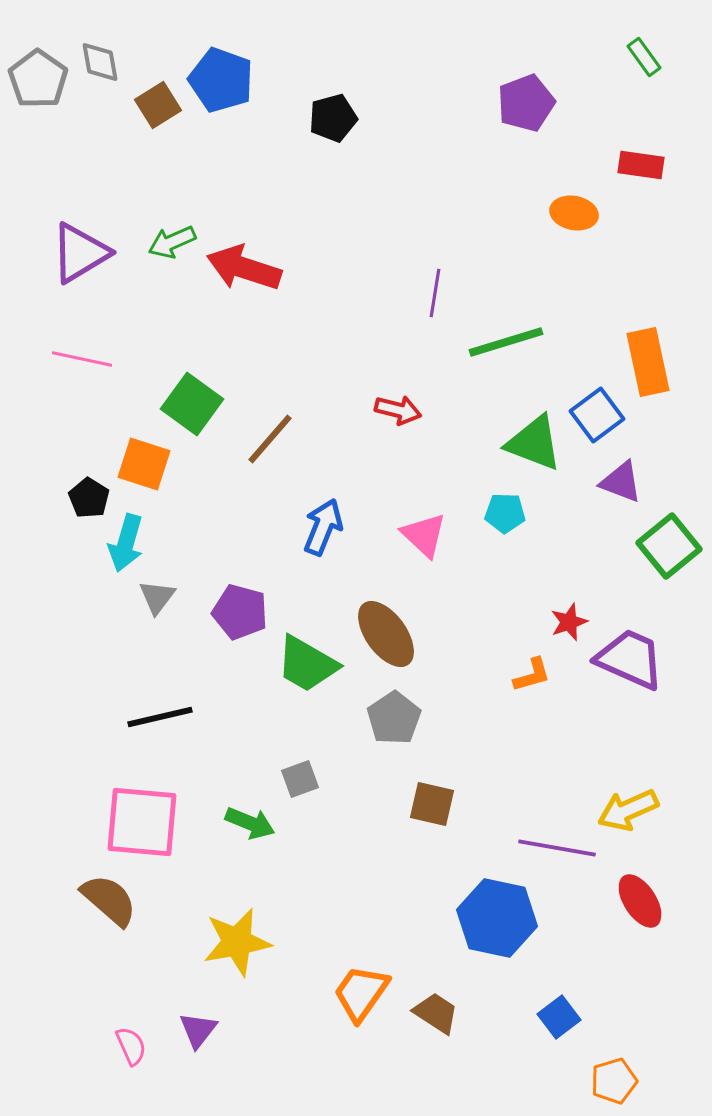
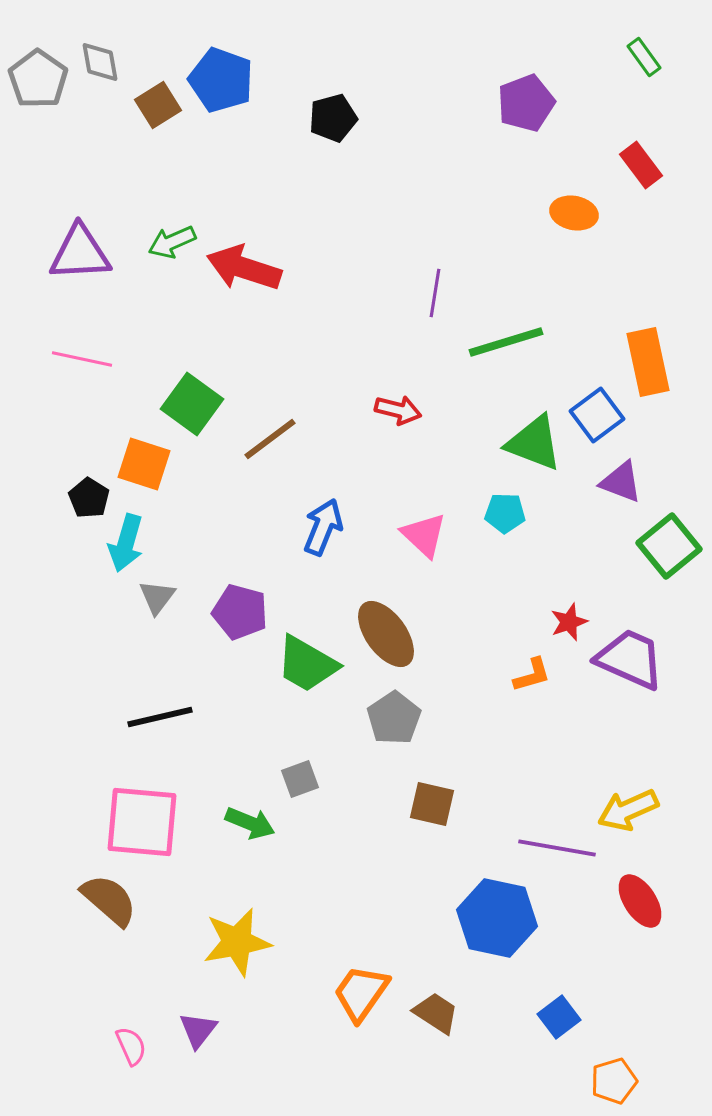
red rectangle at (641, 165): rotated 45 degrees clockwise
purple triangle at (80, 253): rotated 28 degrees clockwise
brown line at (270, 439): rotated 12 degrees clockwise
